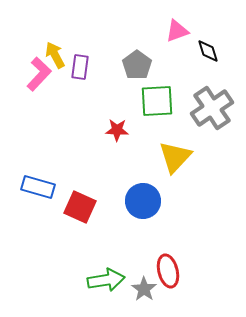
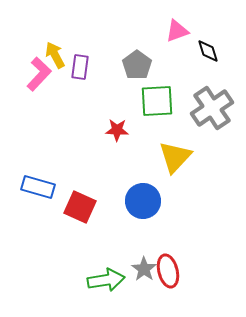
gray star: moved 20 px up
